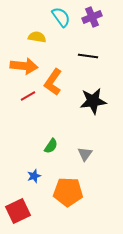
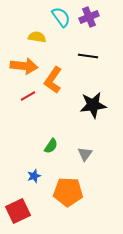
purple cross: moved 3 px left
orange L-shape: moved 2 px up
black star: moved 4 px down
